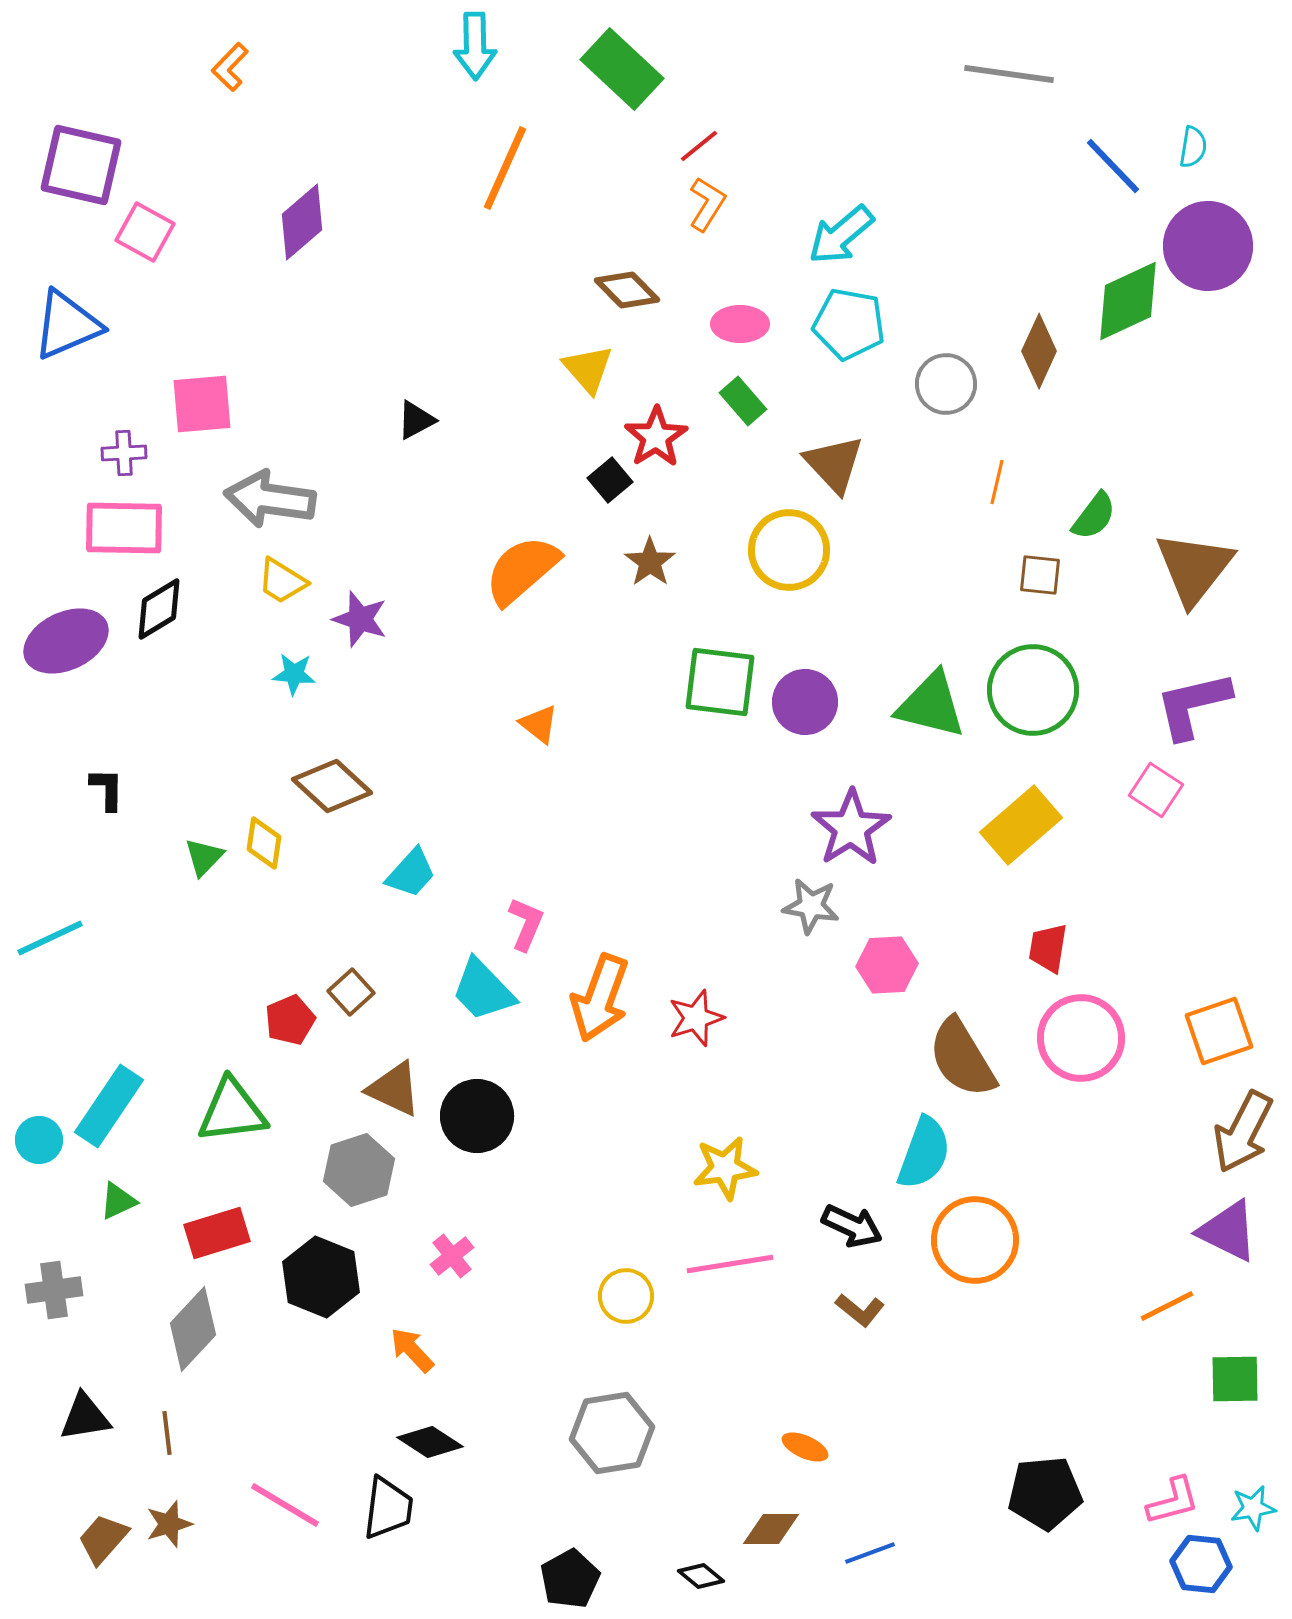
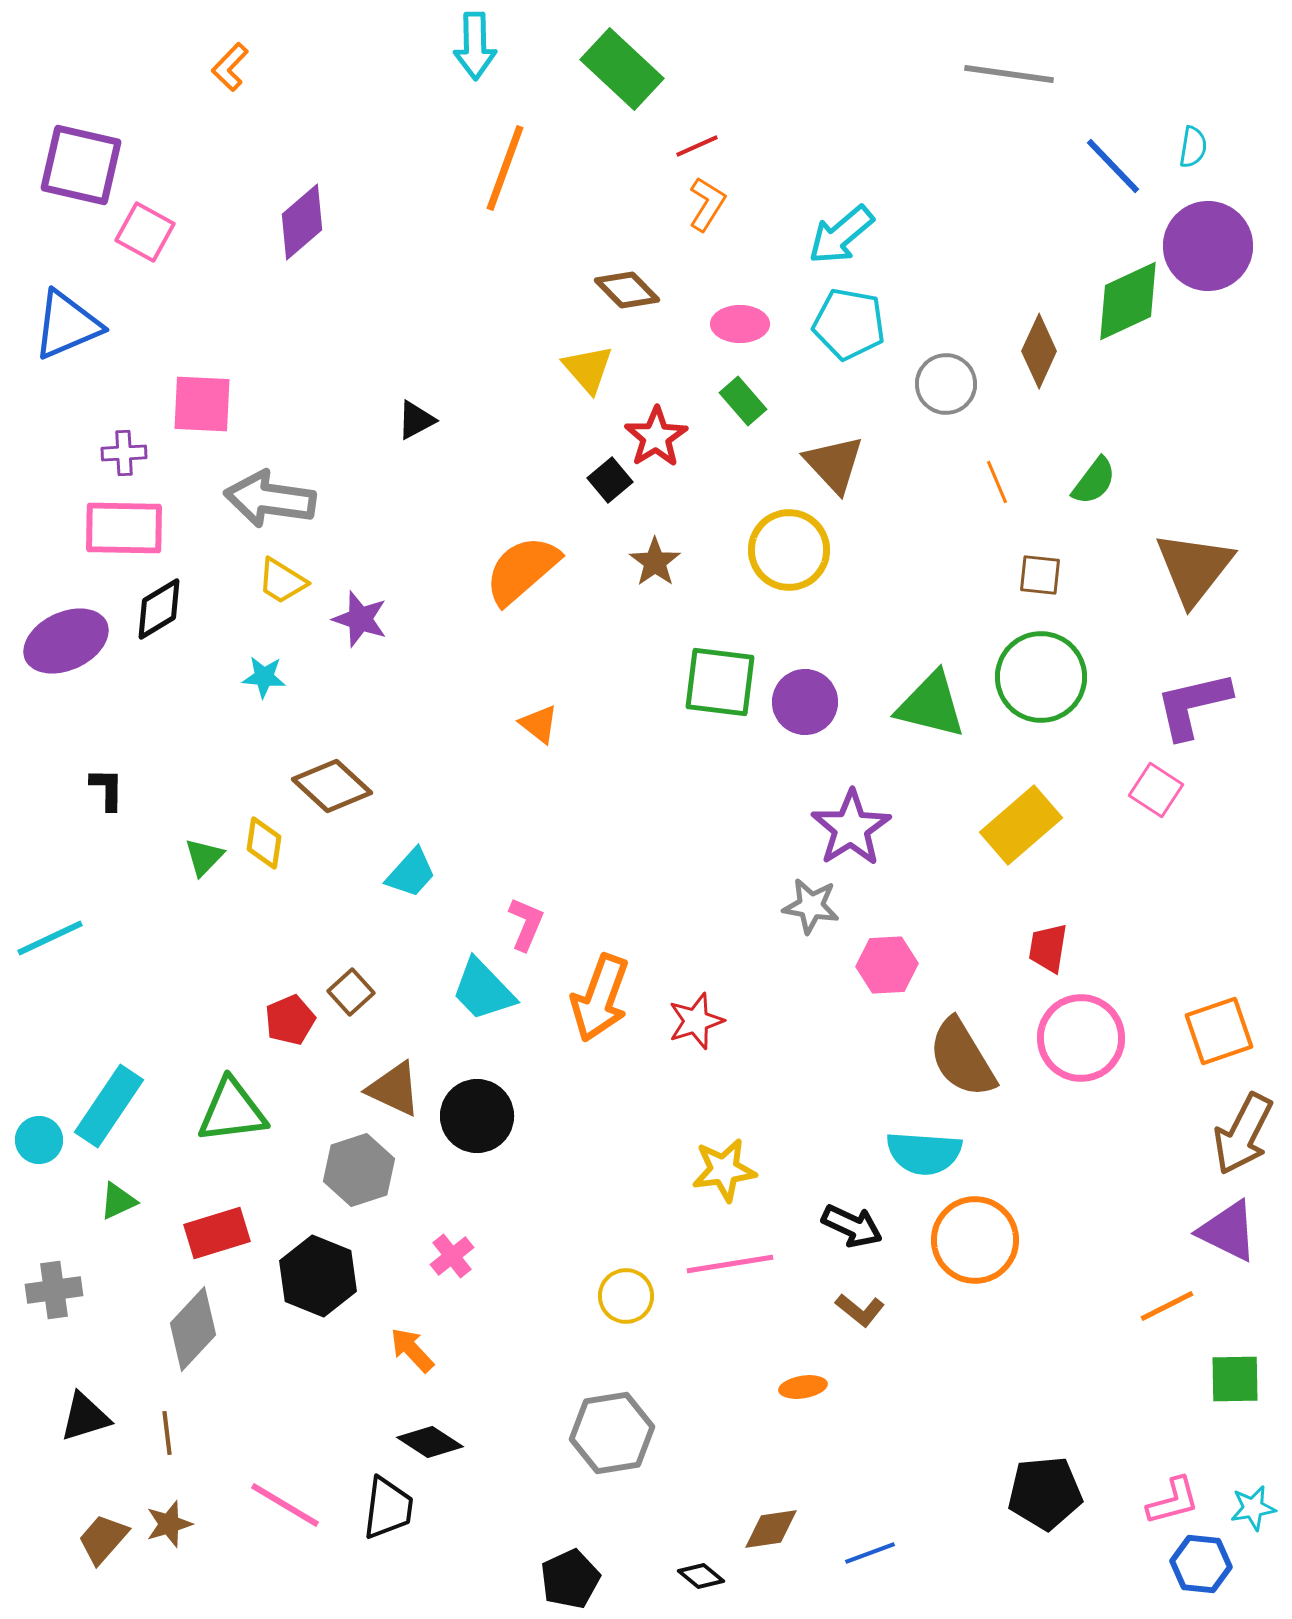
red line at (699, 146): moved 2 px left; rotated 15 degrees clockwise
orange line at (505, 168): rotated 4 degrees counterclockwise
pink square at (202, 404): rotated 8 degrees clockwise
orange line at (997, 482): rotated 36 degrees counterclockwise
green semicircle at (1094, 516): moved 35 px up
brown star at (650, 562): moved 5 px right
cyan star at (294, 674): moved 30 px left, 3 px down
green circle at (1033, 690): moved 8 px right, 13 px up
red star at (696, 1018): moved 3 px down
brown arrow at (1243, 1132): moved 2 px down
cyan semicircle at (924, 1153): rotated 74 degrees clockwise
yellow star at (725, 1168): moved 1 px left, 2 px down
black hexagon at (321, 1277): moved 3 px left, 1 px up
black triangle at (85, 1417): rotated 8 degrees counterclockwise
orange ellipse at (805, 1447): moved 2 px left, 60 px up; rotated 33 degrees counterclockwise
brown diamond at (771, 1529): rotated 8 degrees counterclockwise
black pentagon at (570, 1579): rotated 4 degrees clockwise
